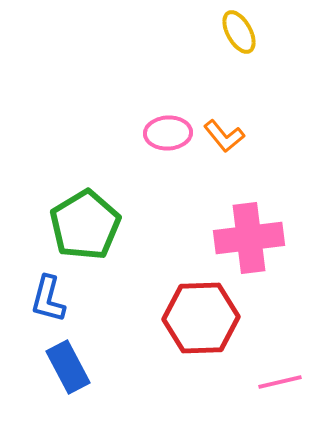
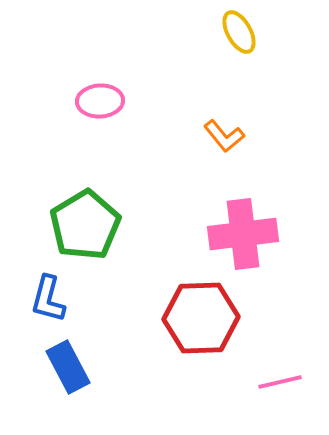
pink ellipse: moved 68 px left, 32 px up
pink cross: moved 6 px left, 4 px up
